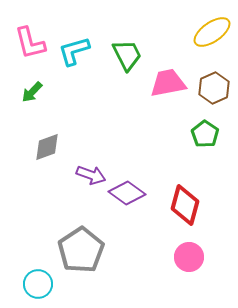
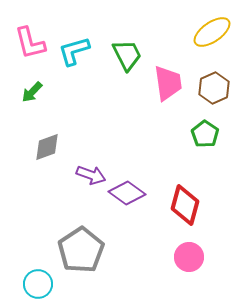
pink trapezoid: rotated 93 degrees clockwise
